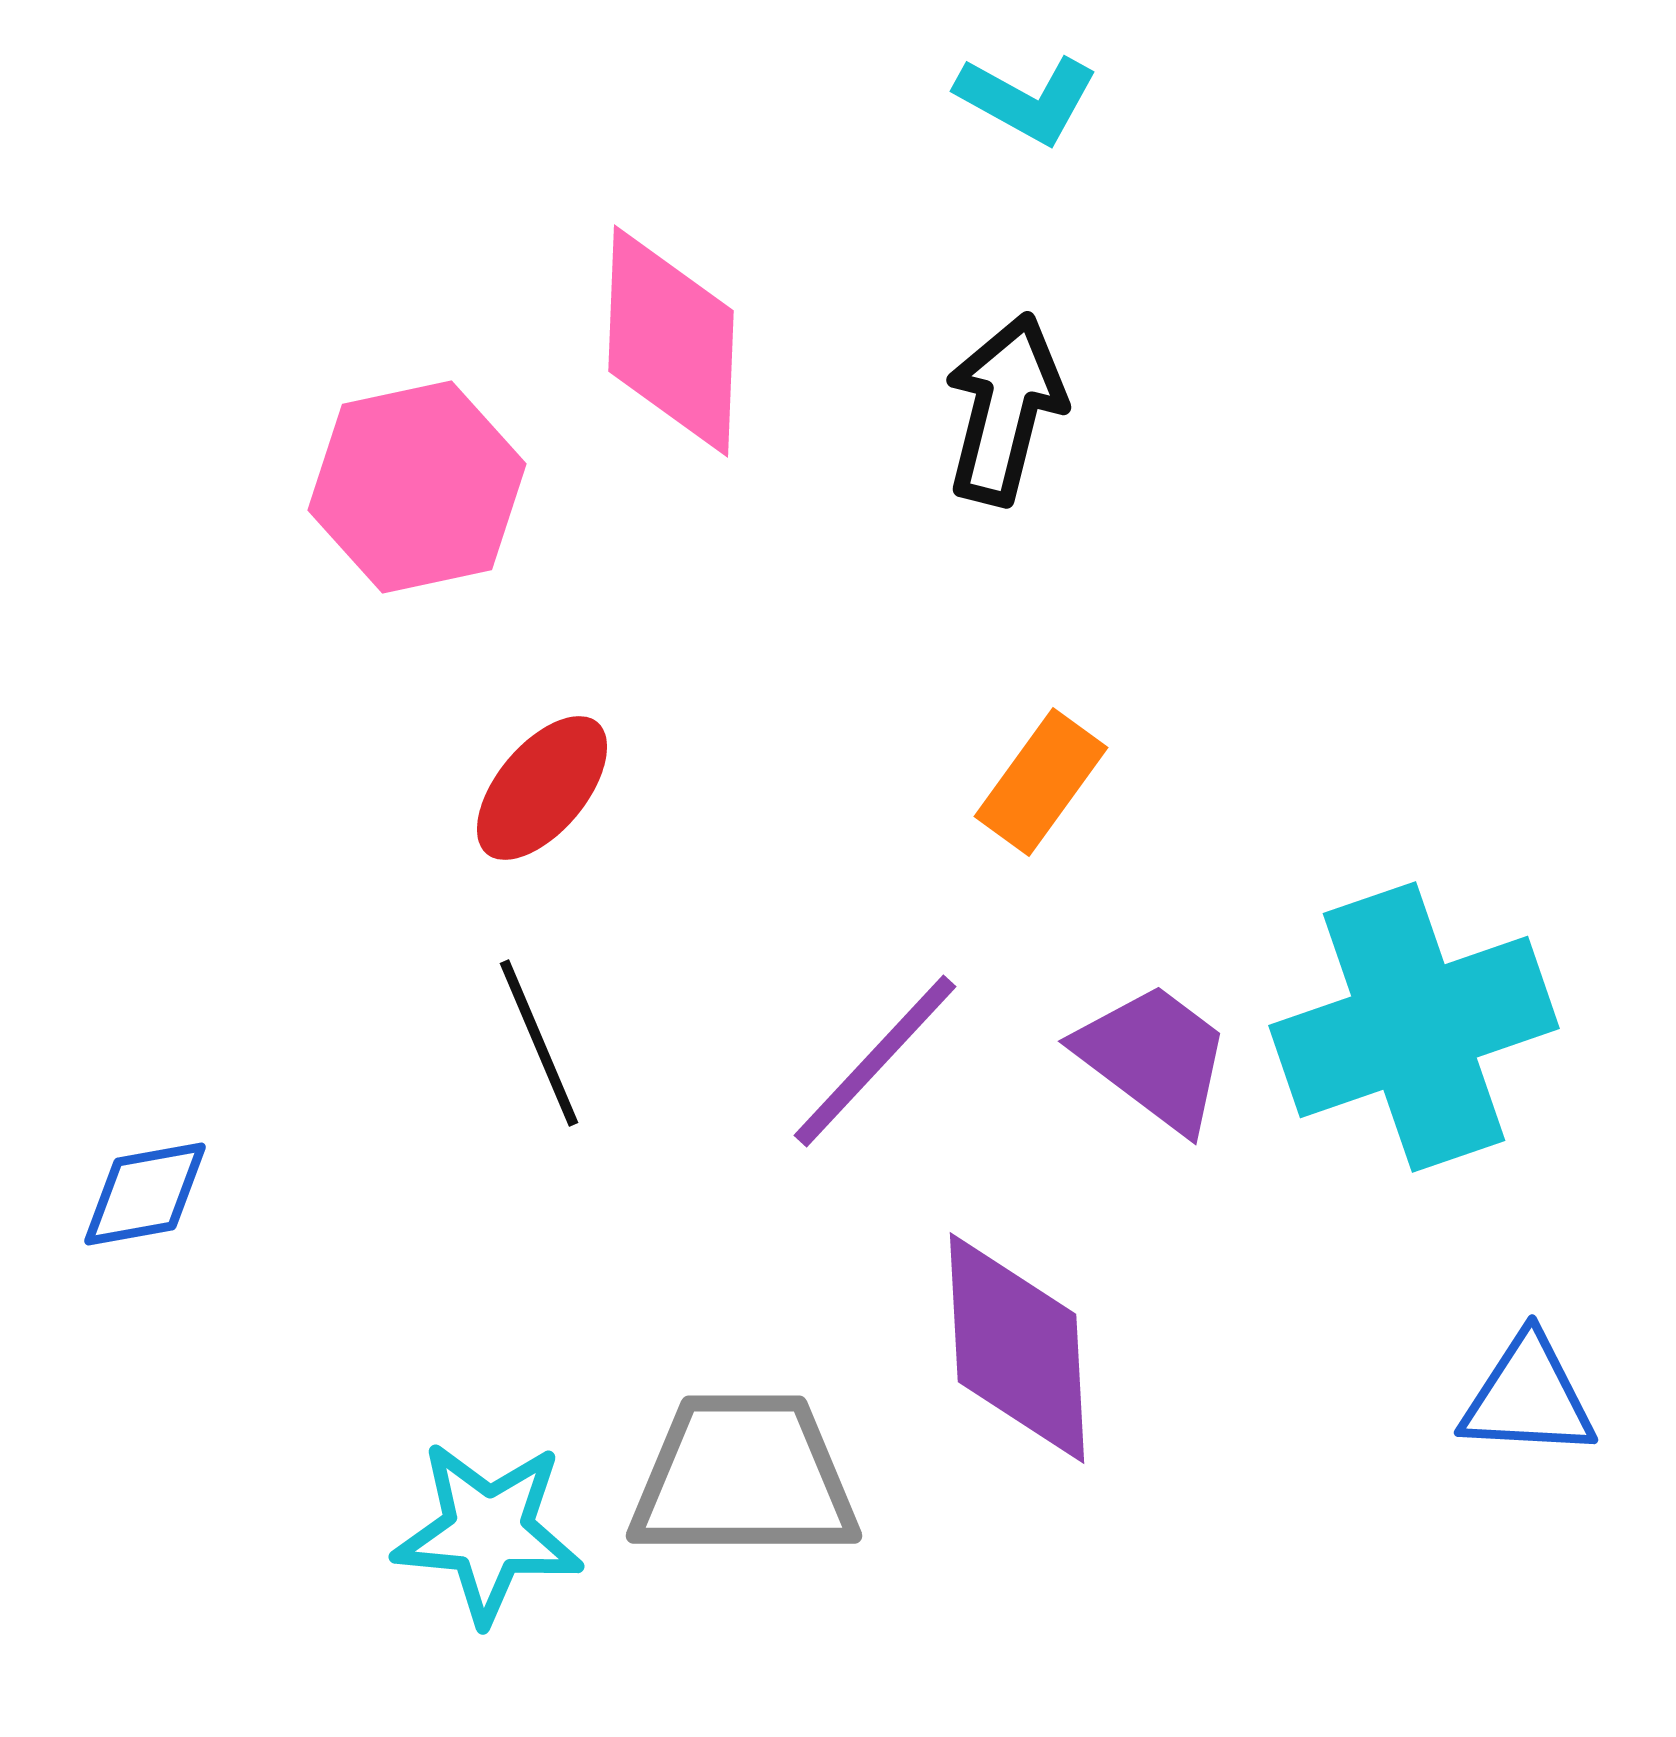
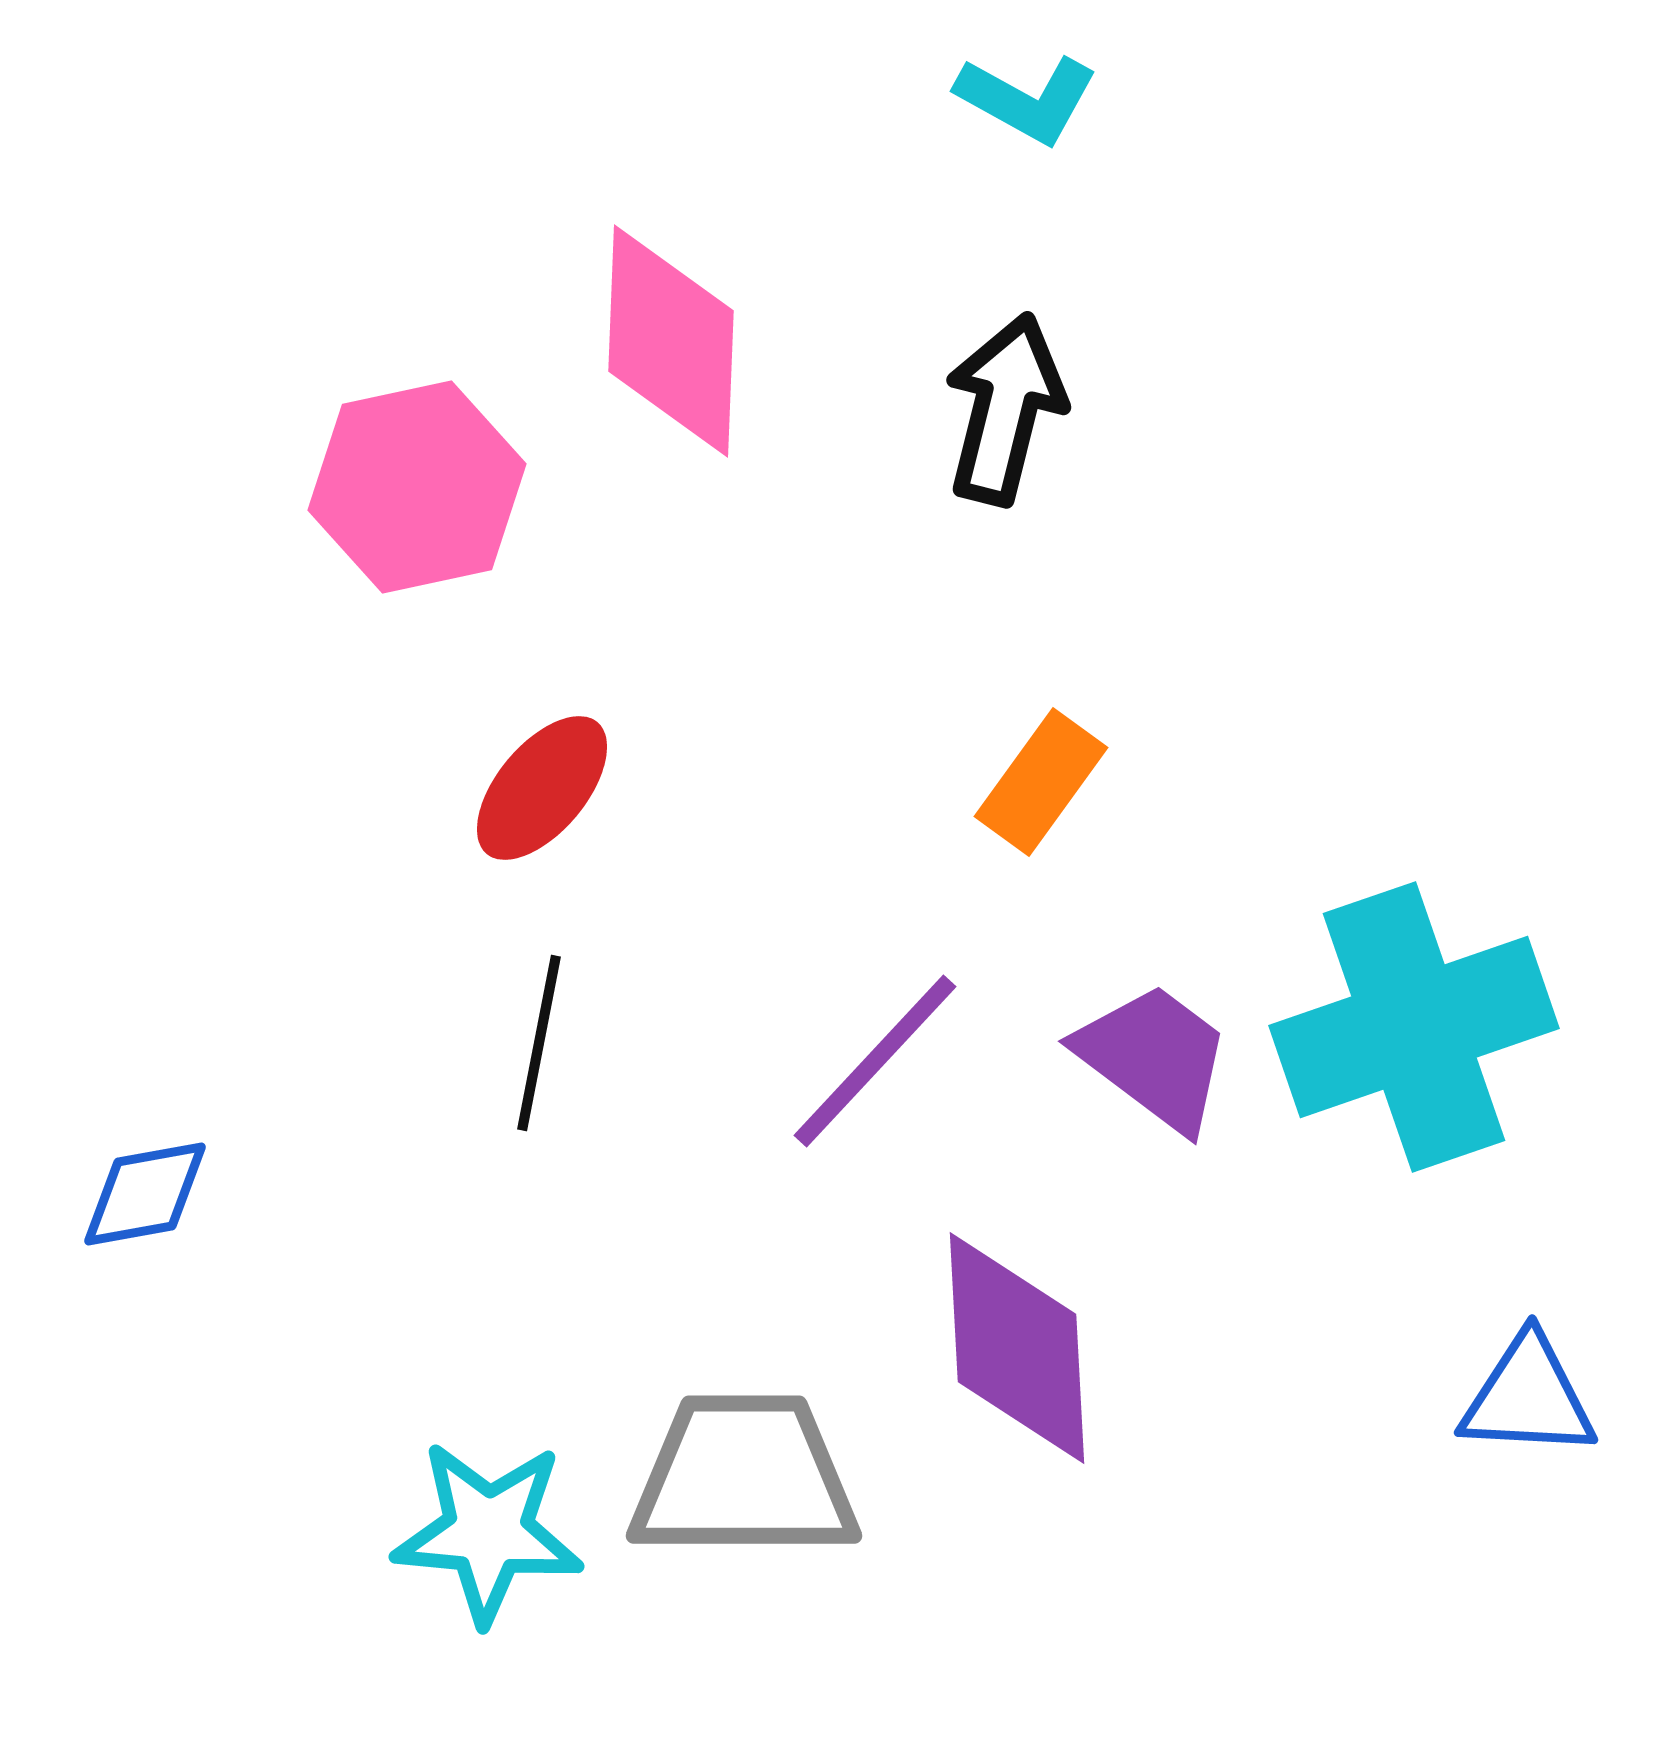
black line: rotated 34 degrees clockwise
